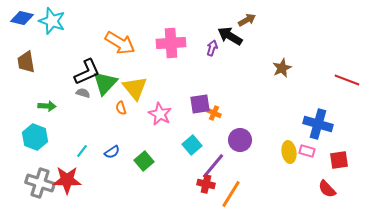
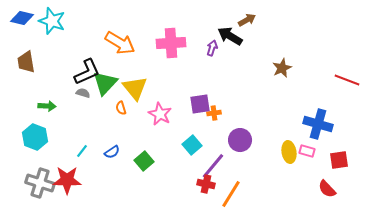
orange cross: rotated 32 degrees counterclockwise
